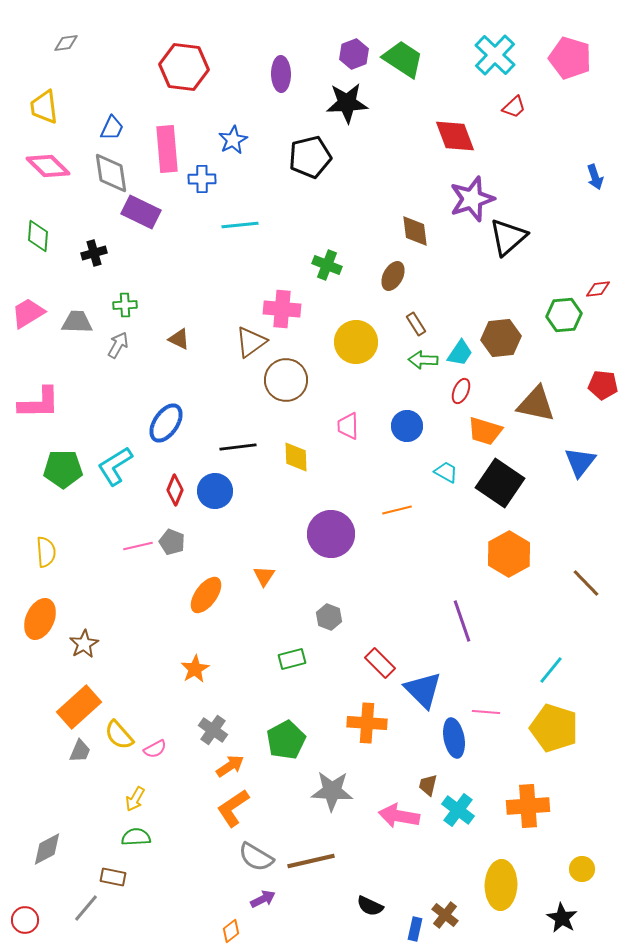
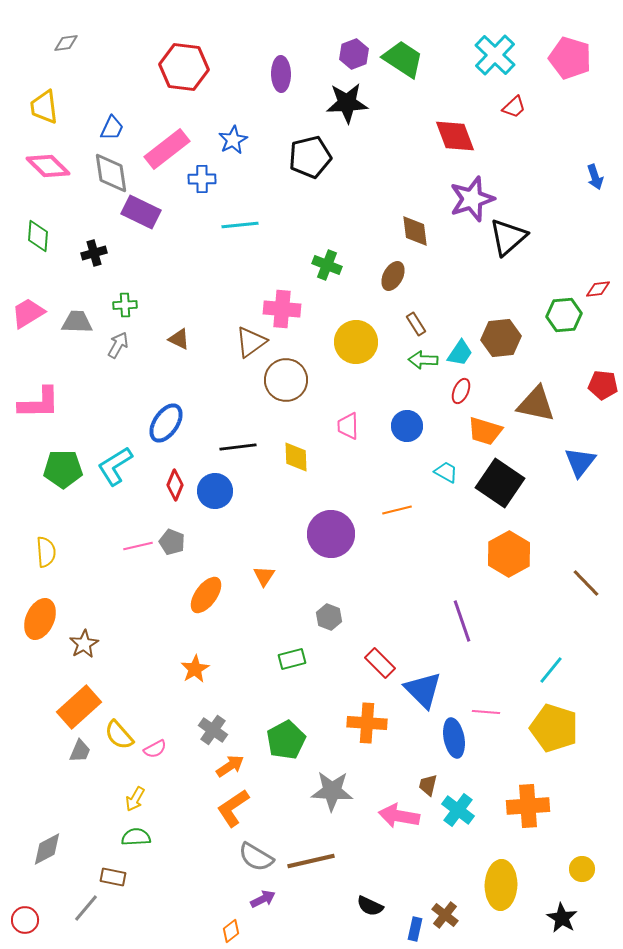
pink rectangle at (167, 149): rotated 57 degrees clockwise
red diamond at (175, 490): moved 5 px up
